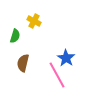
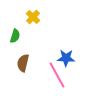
yellow cross: moved 1 px left, 4 px up; rotated 16 degrees clockwise
blue star: rotated 30 degrees counterclockwise
